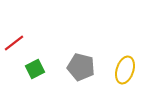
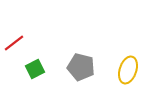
yellow ellipse: moved 3 px right
